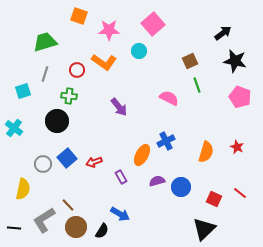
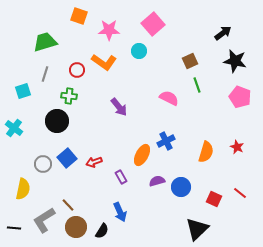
blue arrow: moved 2 px up; rotated 36 degrees clockwise
black triangle: moved 7 px left
